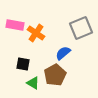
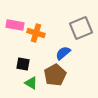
orange cross: rotated 18 degrees counterclockwise
green triangle: moved 2 px left
